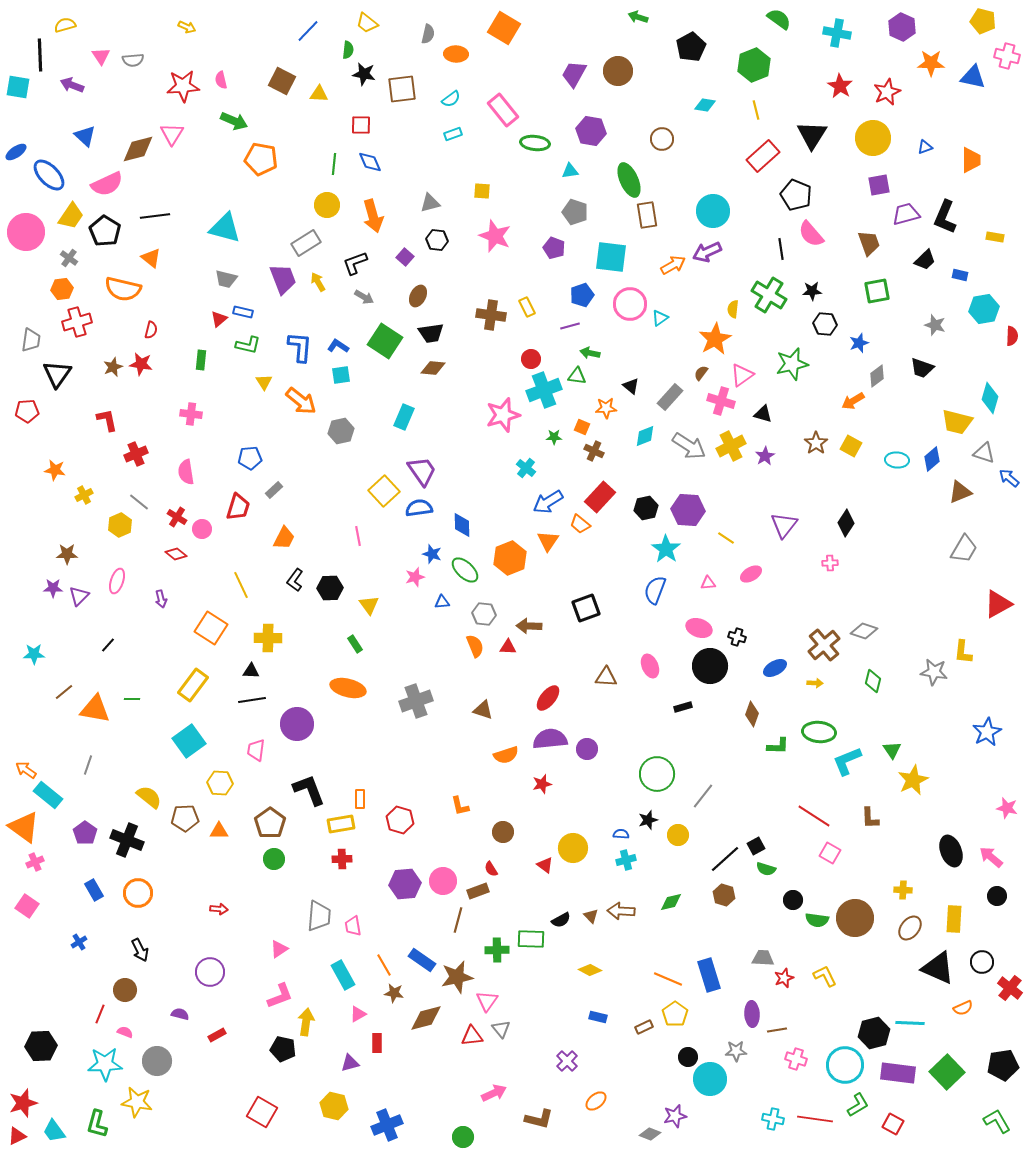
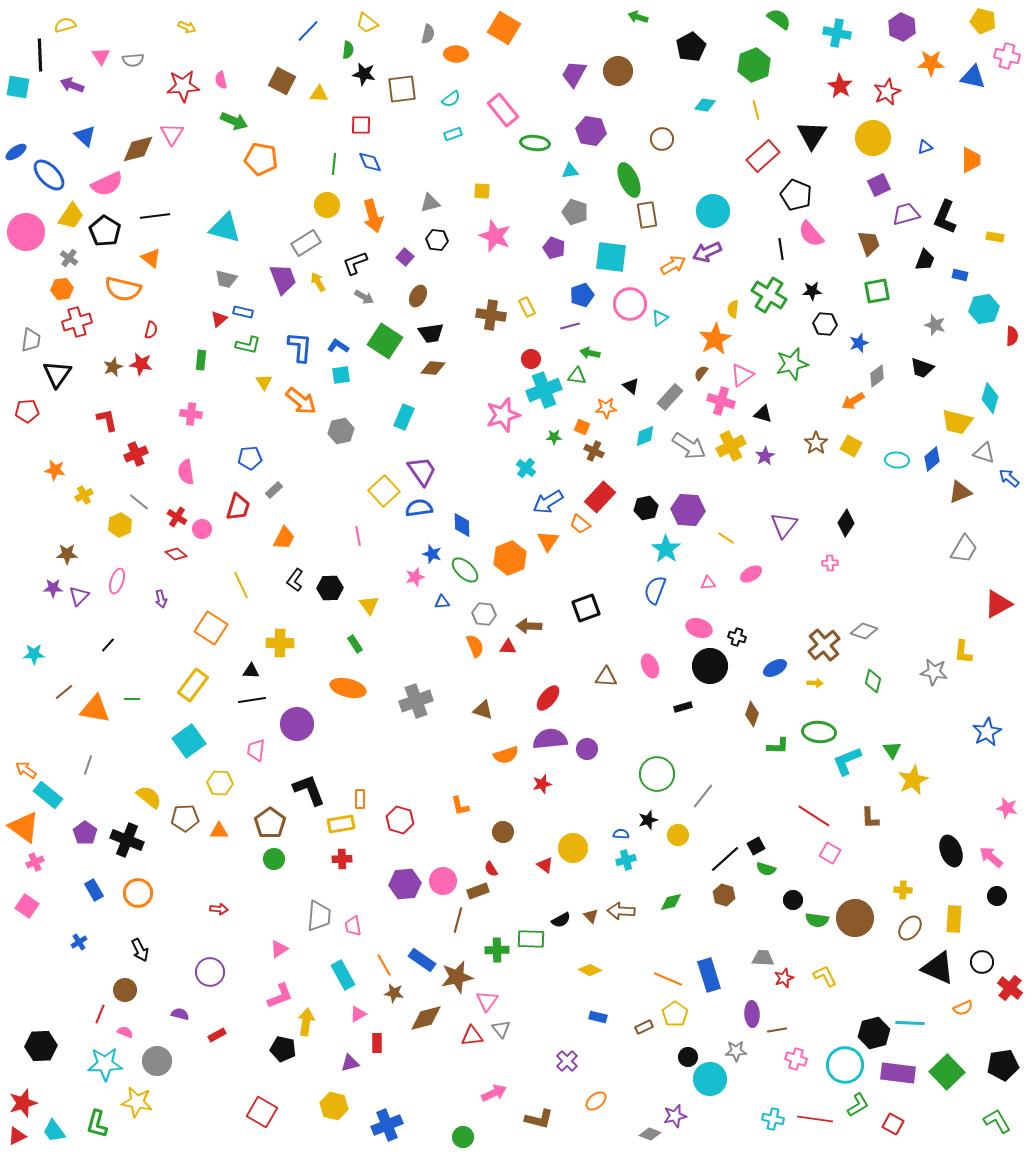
purple square at (879, 185): rotated 15 degrees counterclockwise
black trapezoid at (925, 260): rotated 25 degrees counterclockwise
yellow cross at (268, 638): moved 12 px right, 5 px down
